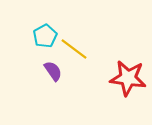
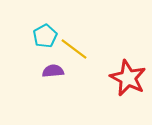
purple semicircle: rotated 60 degrees counterclockwise
red star: rotated 18 degrees clockwise
